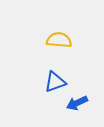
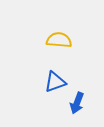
blue arrow: rotated 45 degrees counterclockwise
